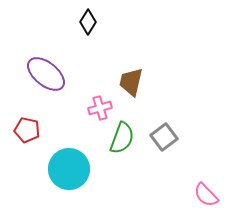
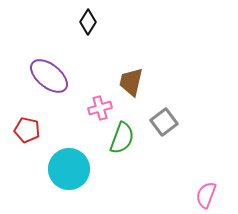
purple ellipse: moved 3 px right, 2 px down
gray square: moved 15 px up
pink semicircle: rotated 64 degrees clockwise
